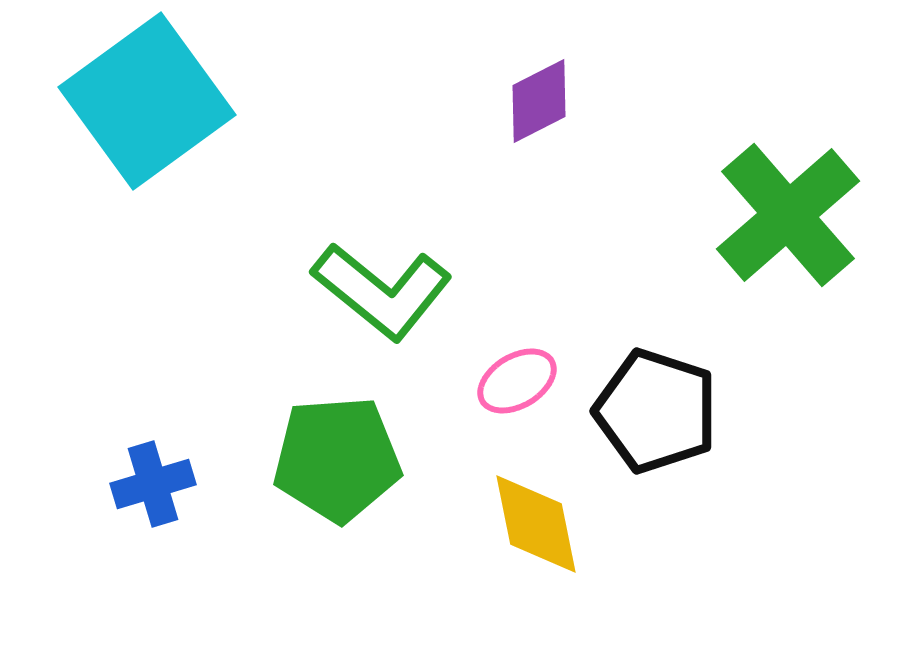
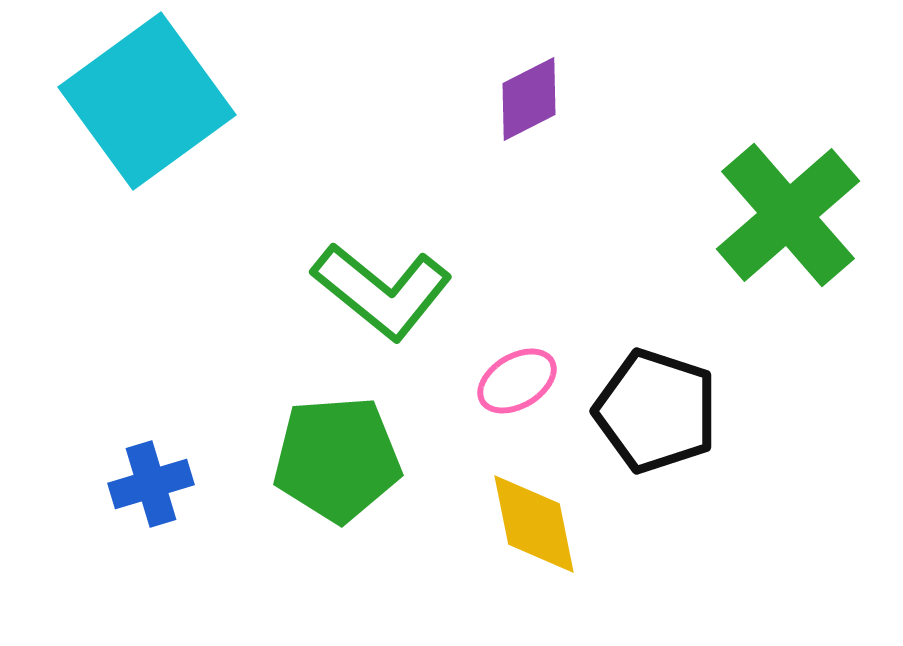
purple diamond: moved 10 px left, 2 px up
blue cross: moved 2 px left
yellow diamond: moved 2 px left
